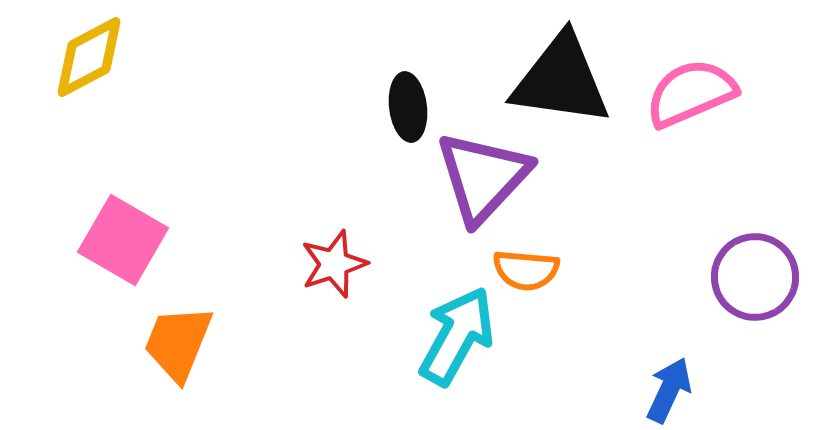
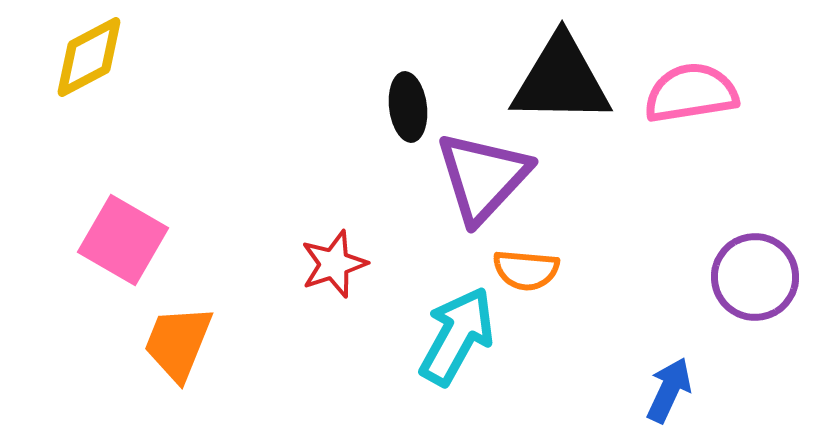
black triangle: rotated 7 degrees counterclockwise
pink semicircle: rotated 14 degrees clockwise
